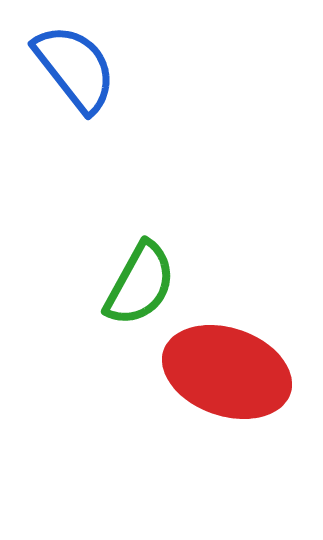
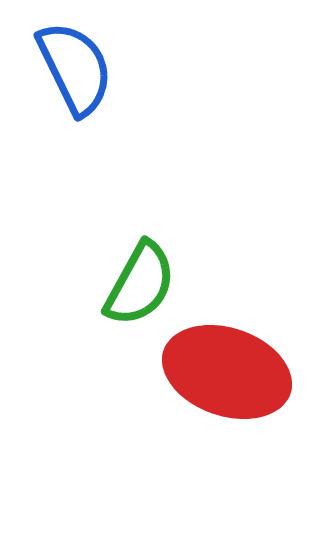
blue semicircle: rotated 12 degrees clockwise
